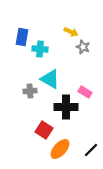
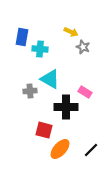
red square: rotated 18 degrees counterclockwise
